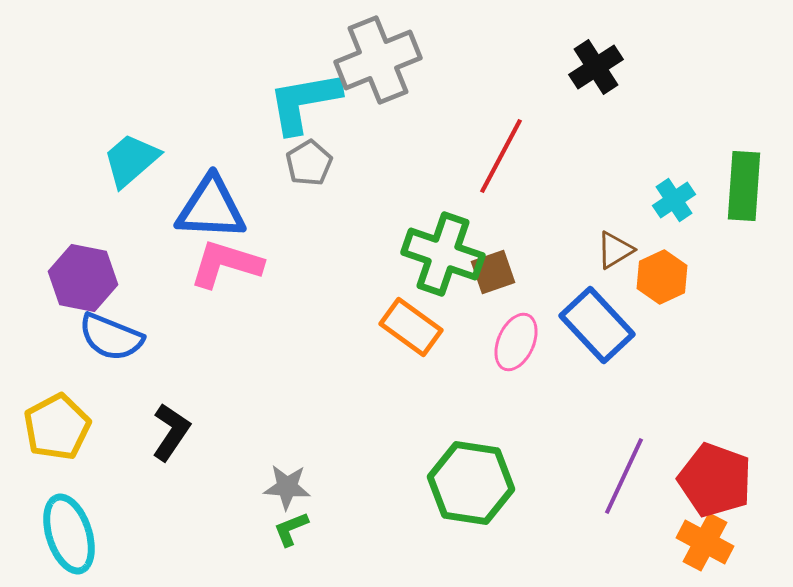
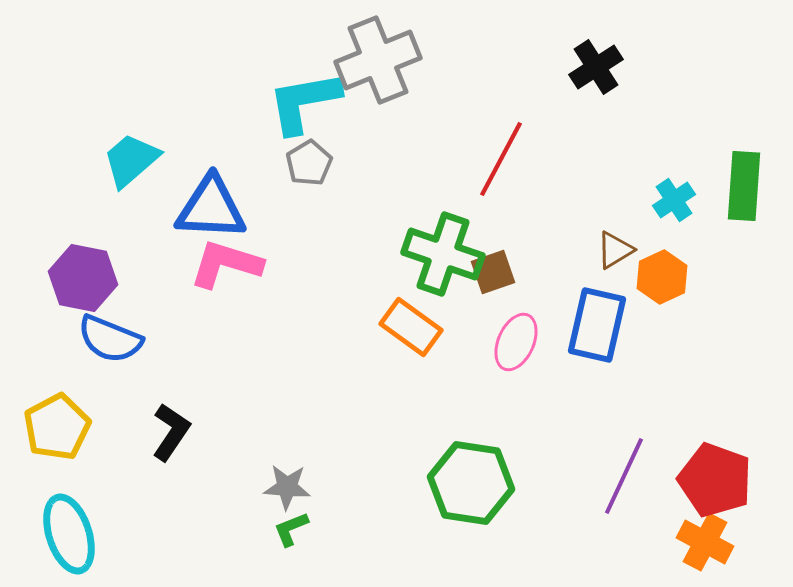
red line: moved 3 px down
blue rectangle: rotated 56 degrees clockwise
blue semicircle: moved 1 px left, 2 px down
